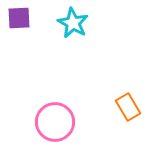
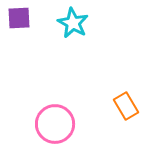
orange rectangle: moved 2 px left, 1 px up
pink circle: moved 2 px down
